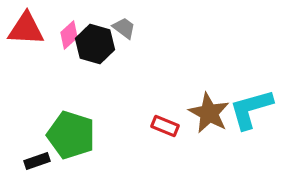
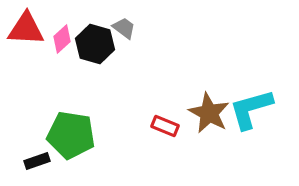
pink diamond: moved 7 px left, 4 px down
green pentagon: rotated 9 degrees counterclockwise
